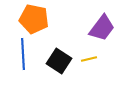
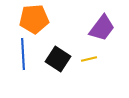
orange pentagon: rotated 16 degrees counterclockwise
black square: moved 1 px left, 2 px up
